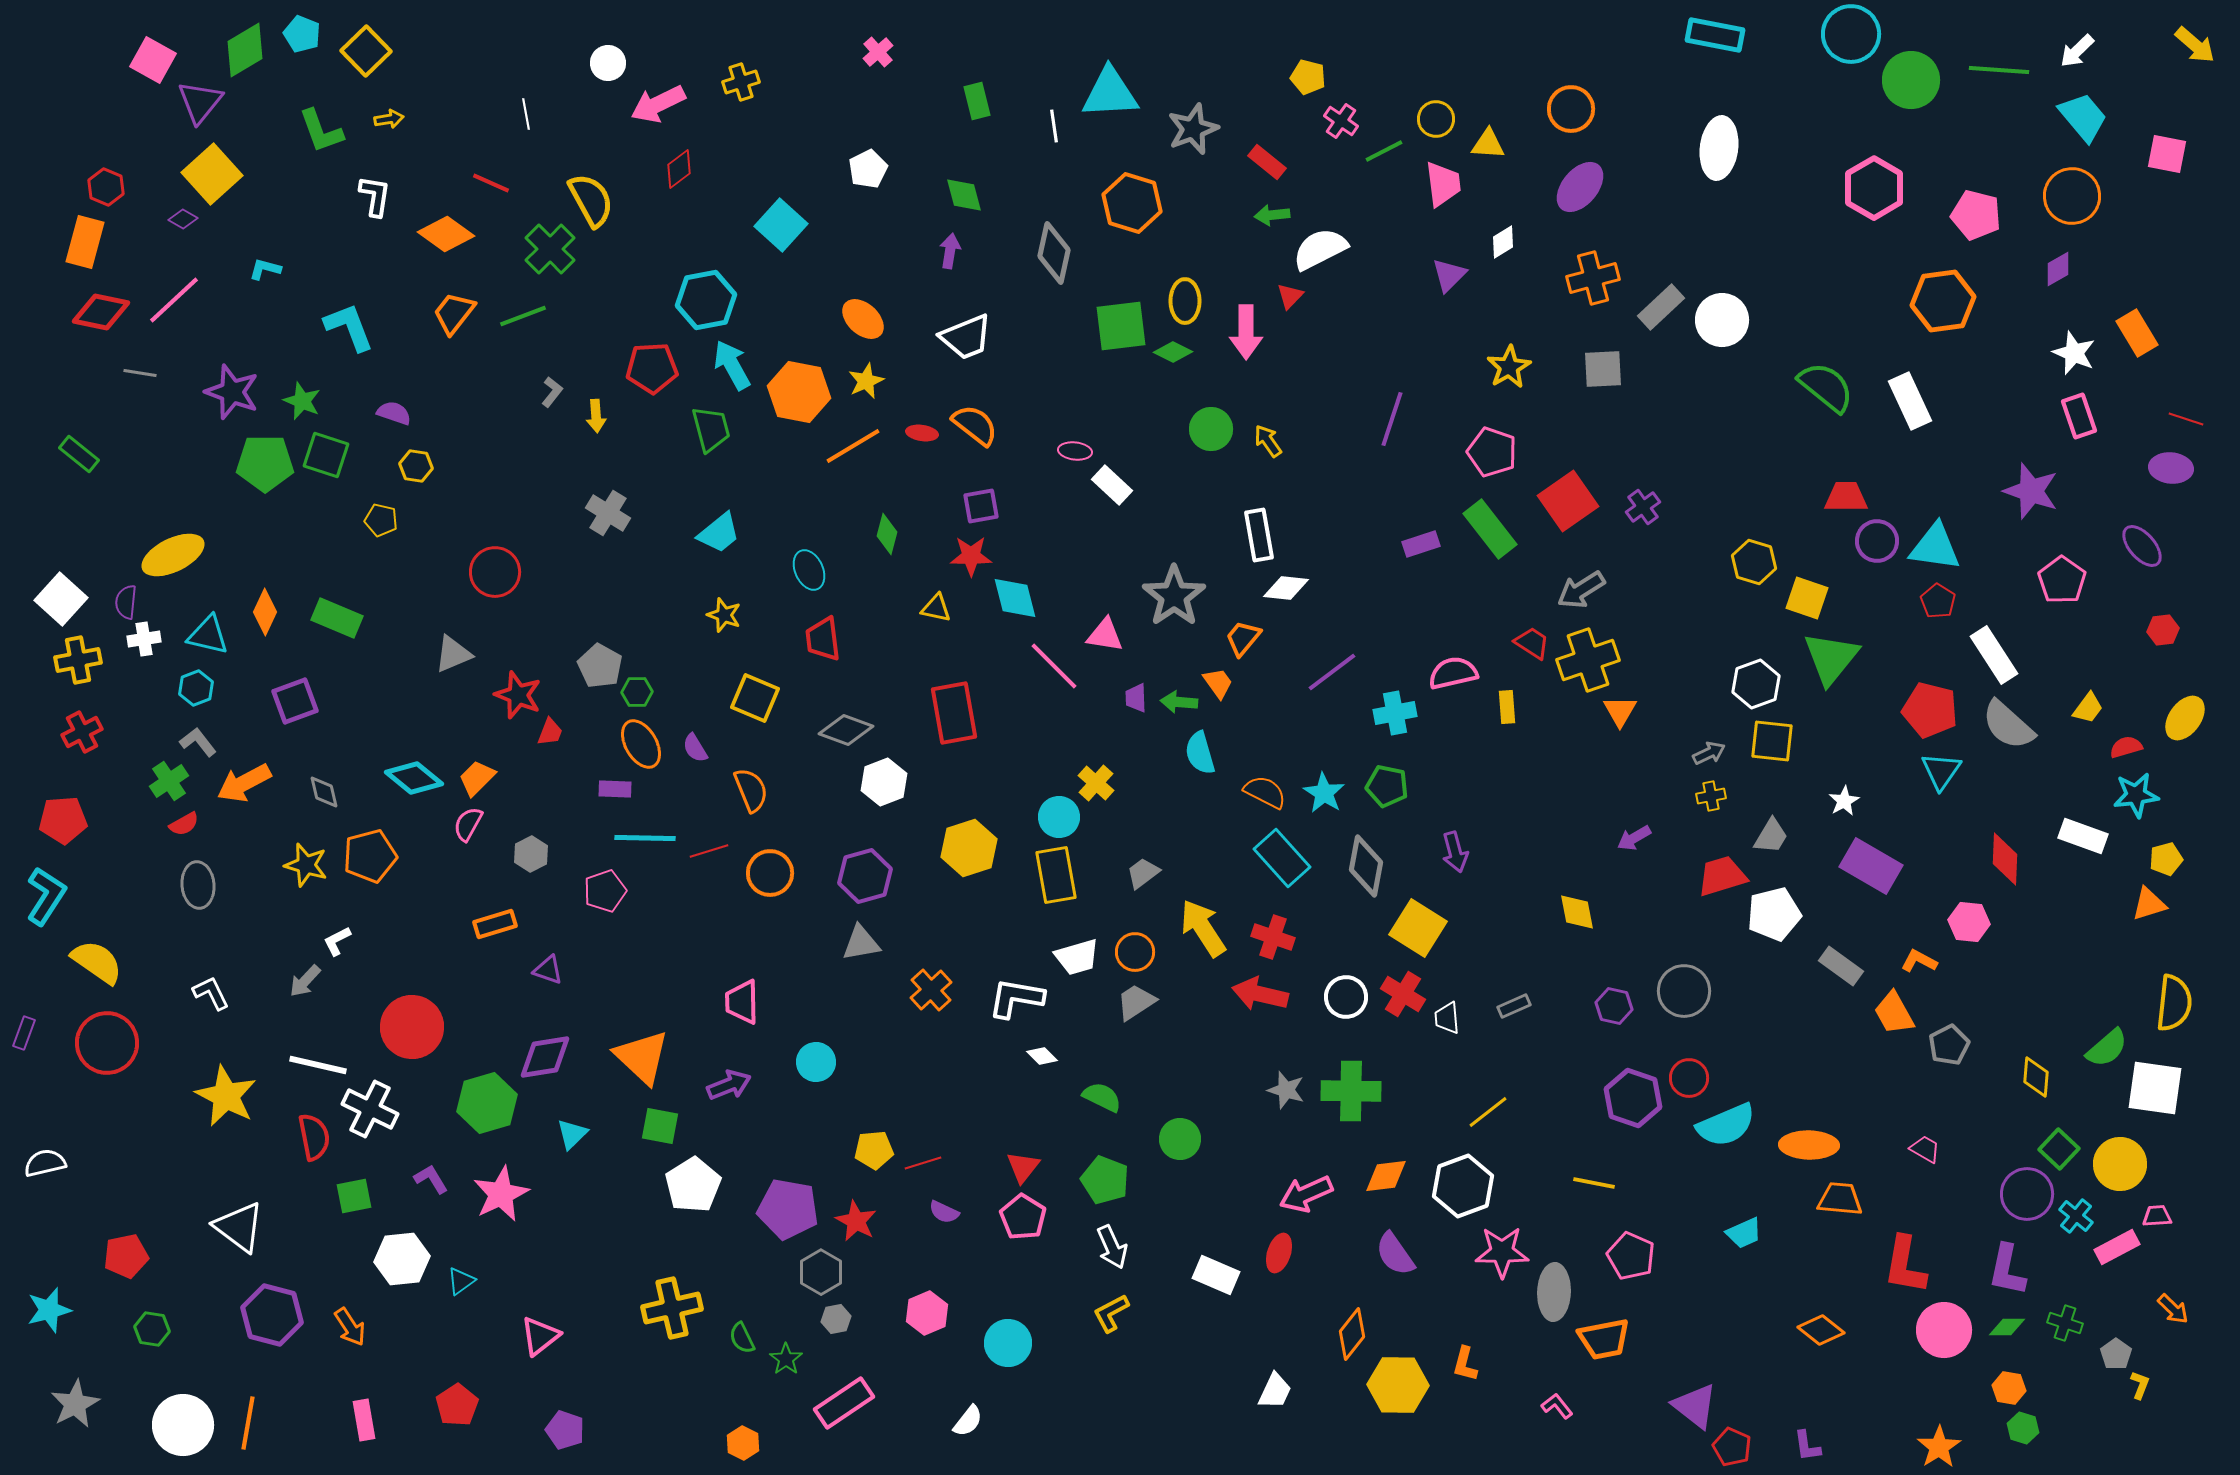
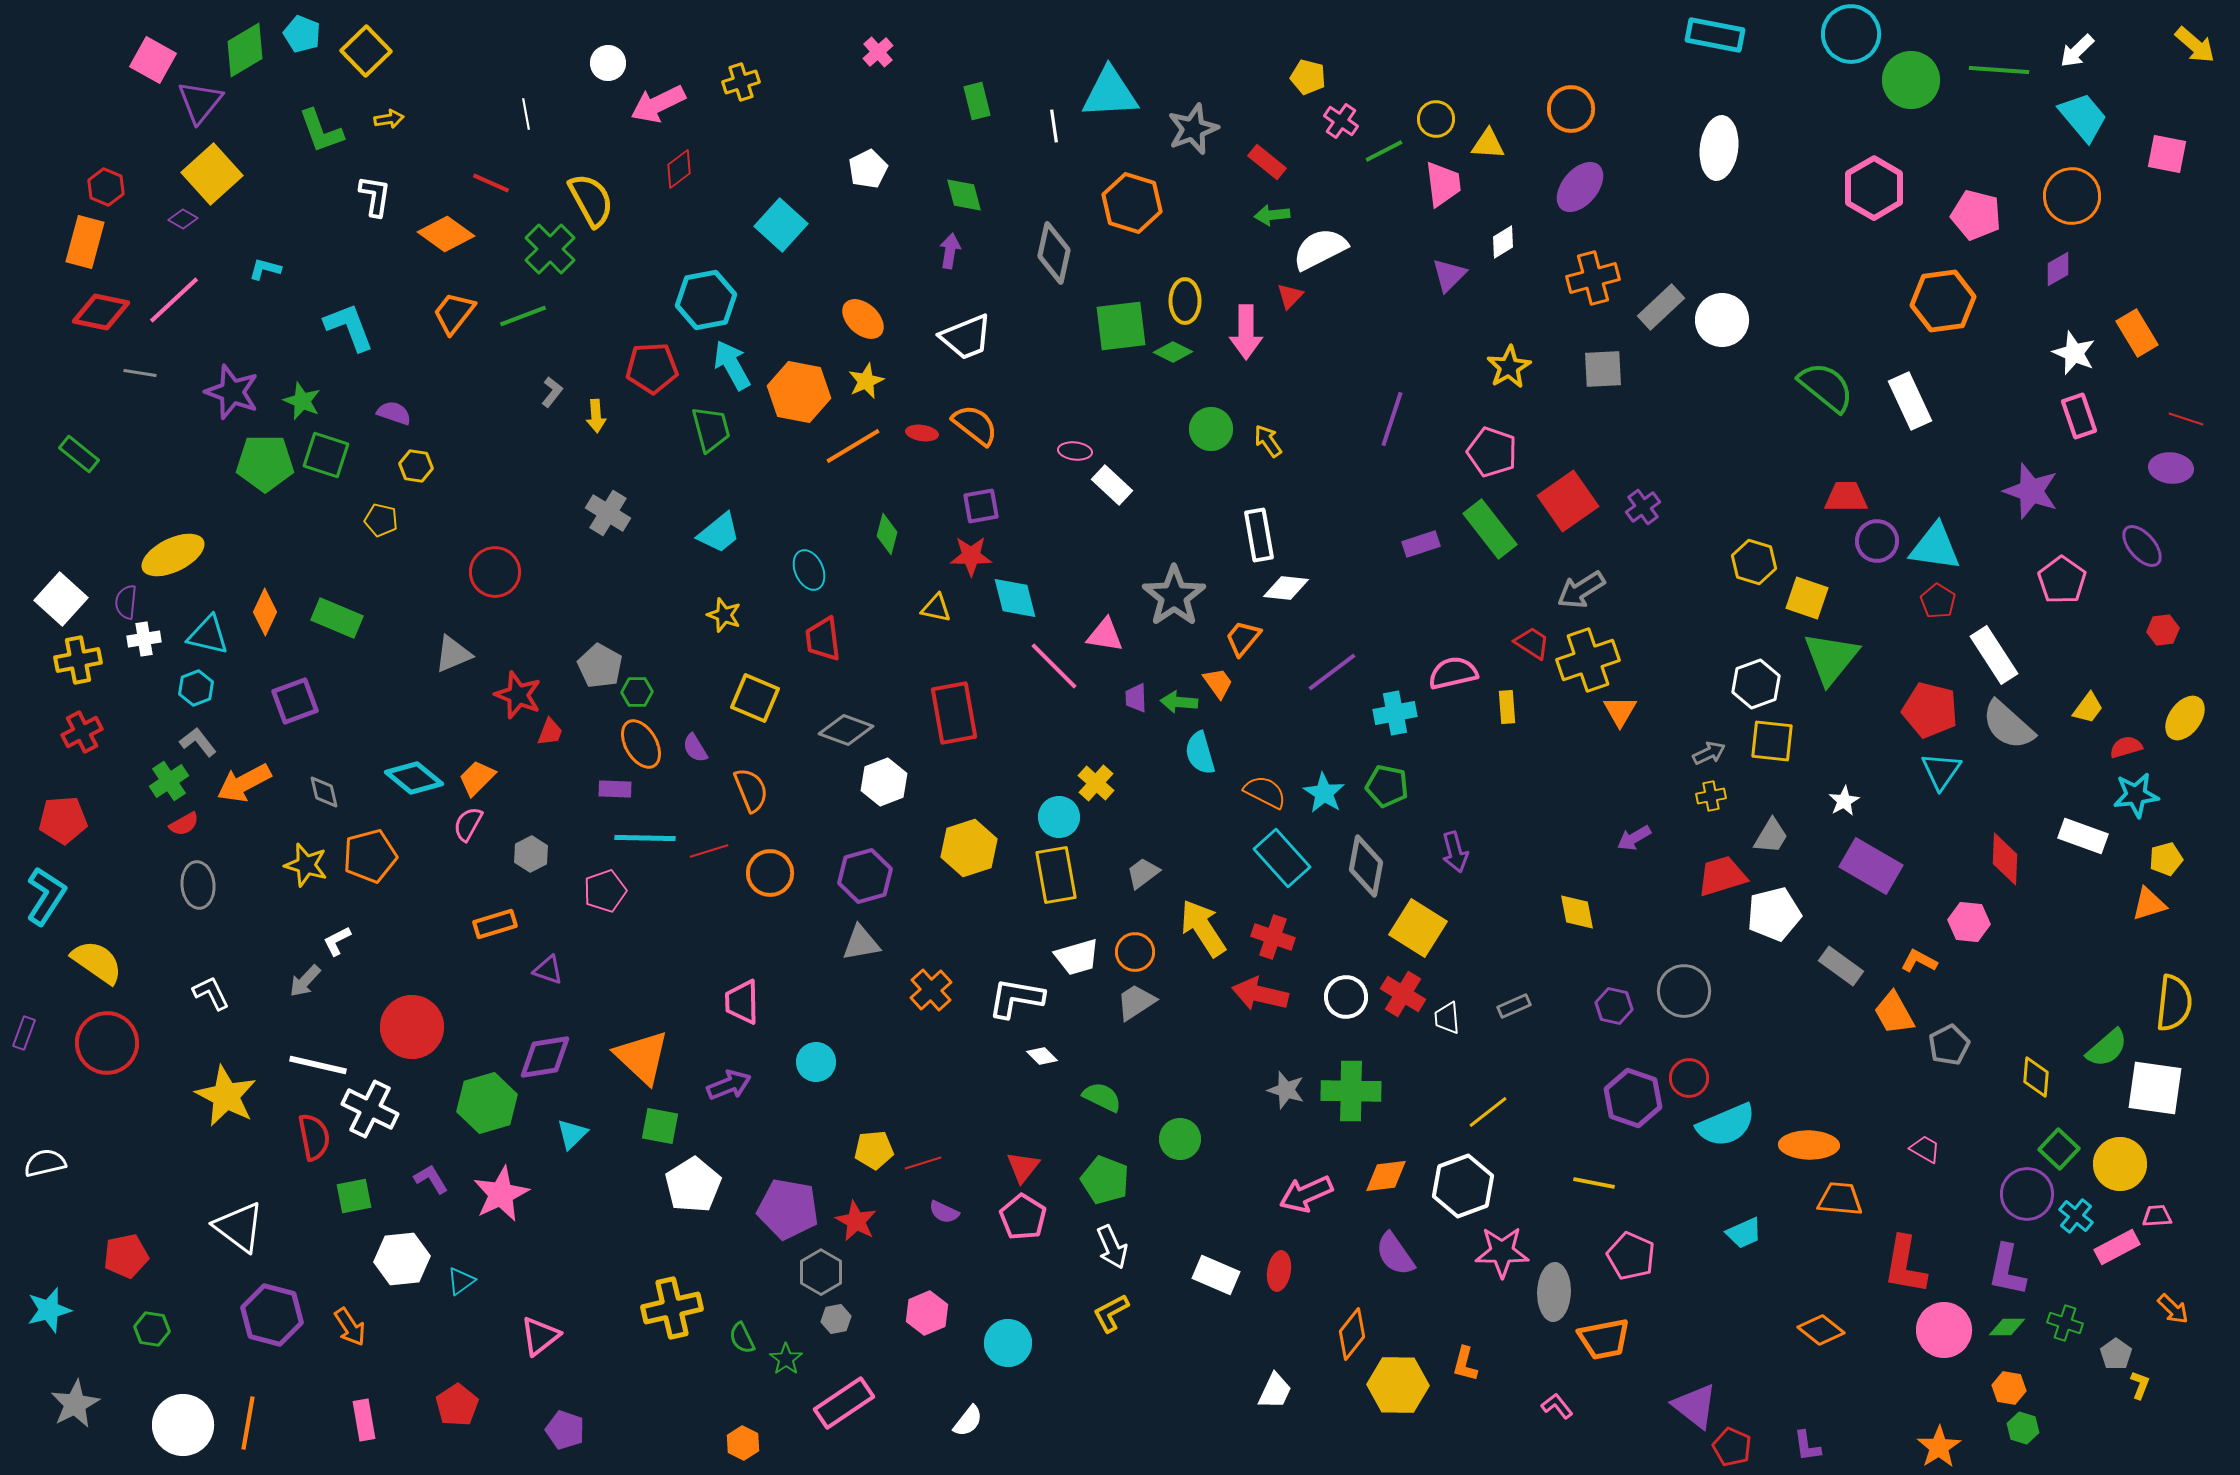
red ellipse at (1279, 1253): moved 18 px down; rotated 9 degrees counterclockwise
